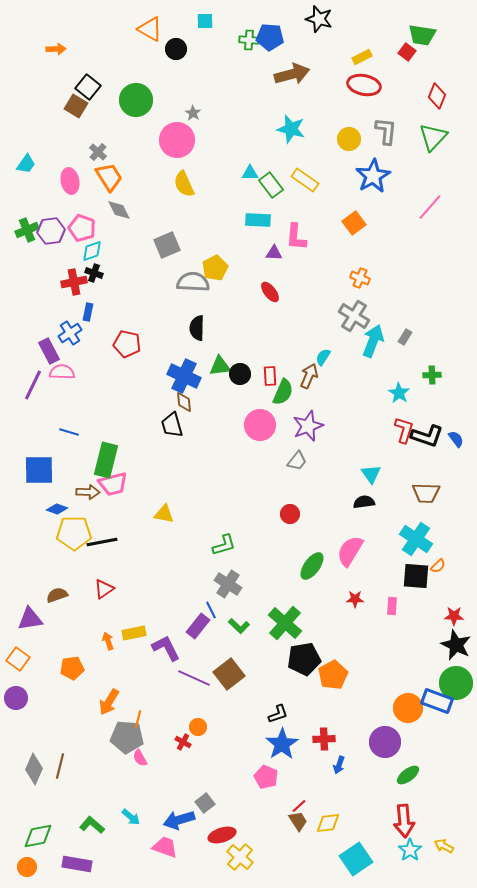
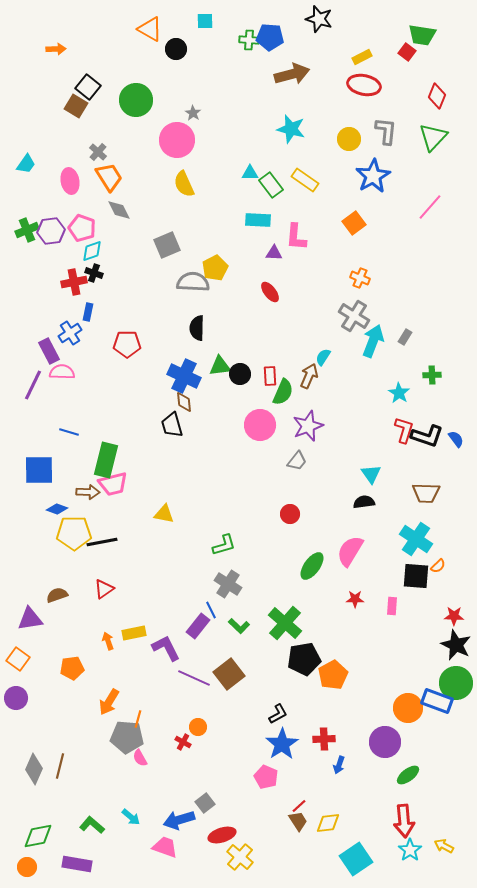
red pentagon at (127, 344): rotated 12 degrees counterclockwise
black L-shape at (278, 714): rotated 10 degrees counterclockwise
